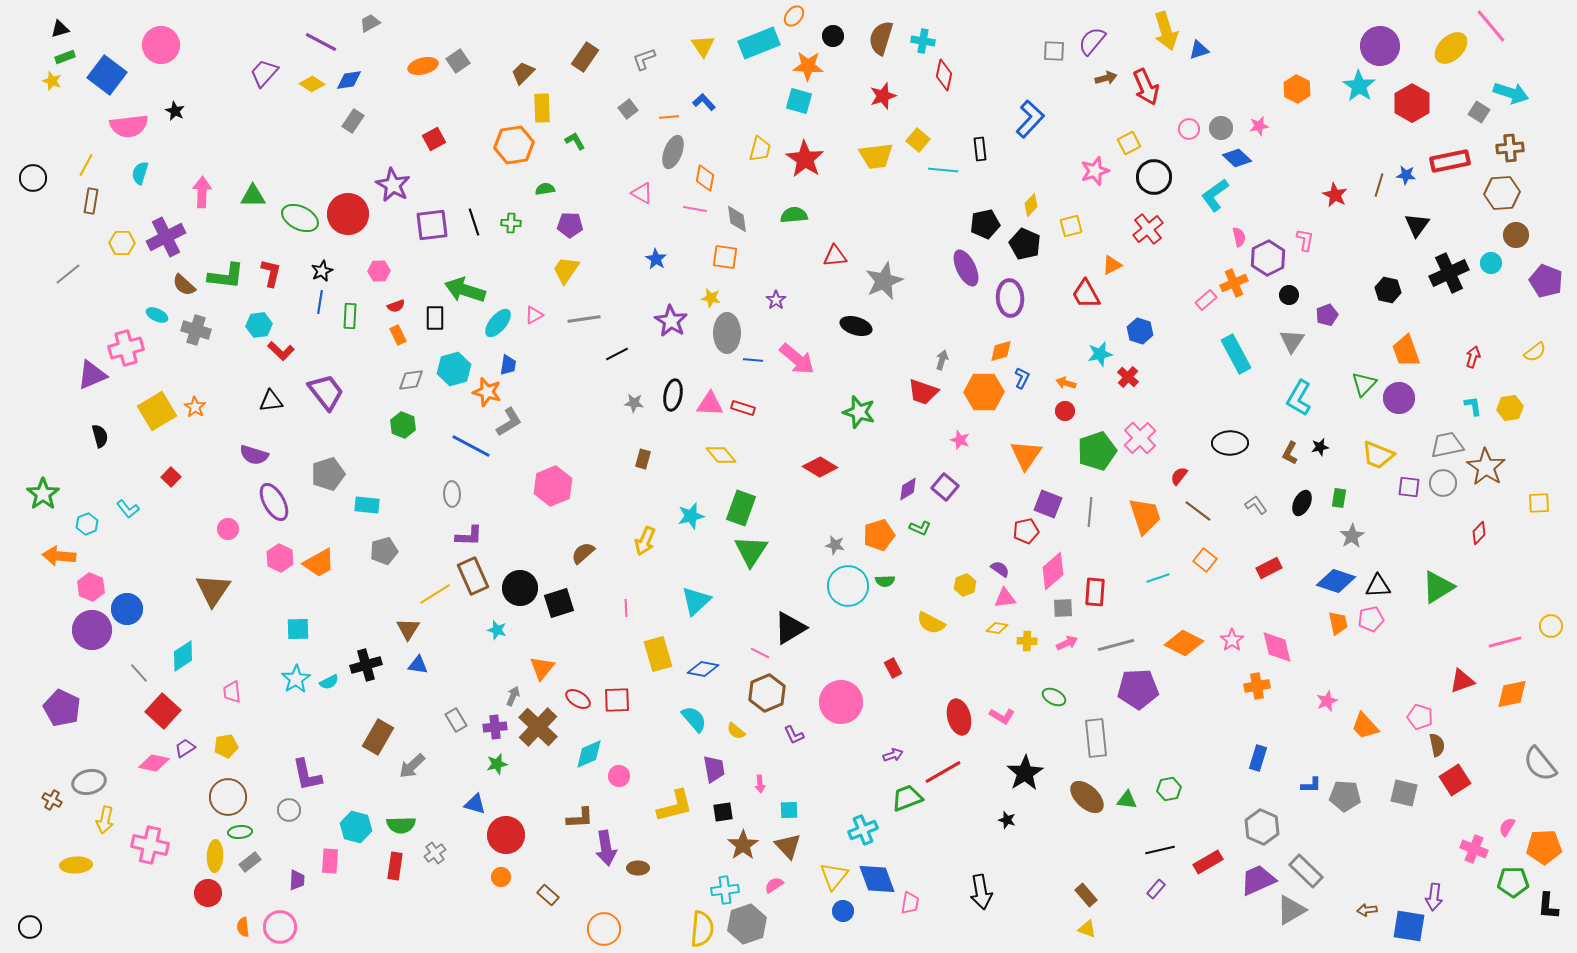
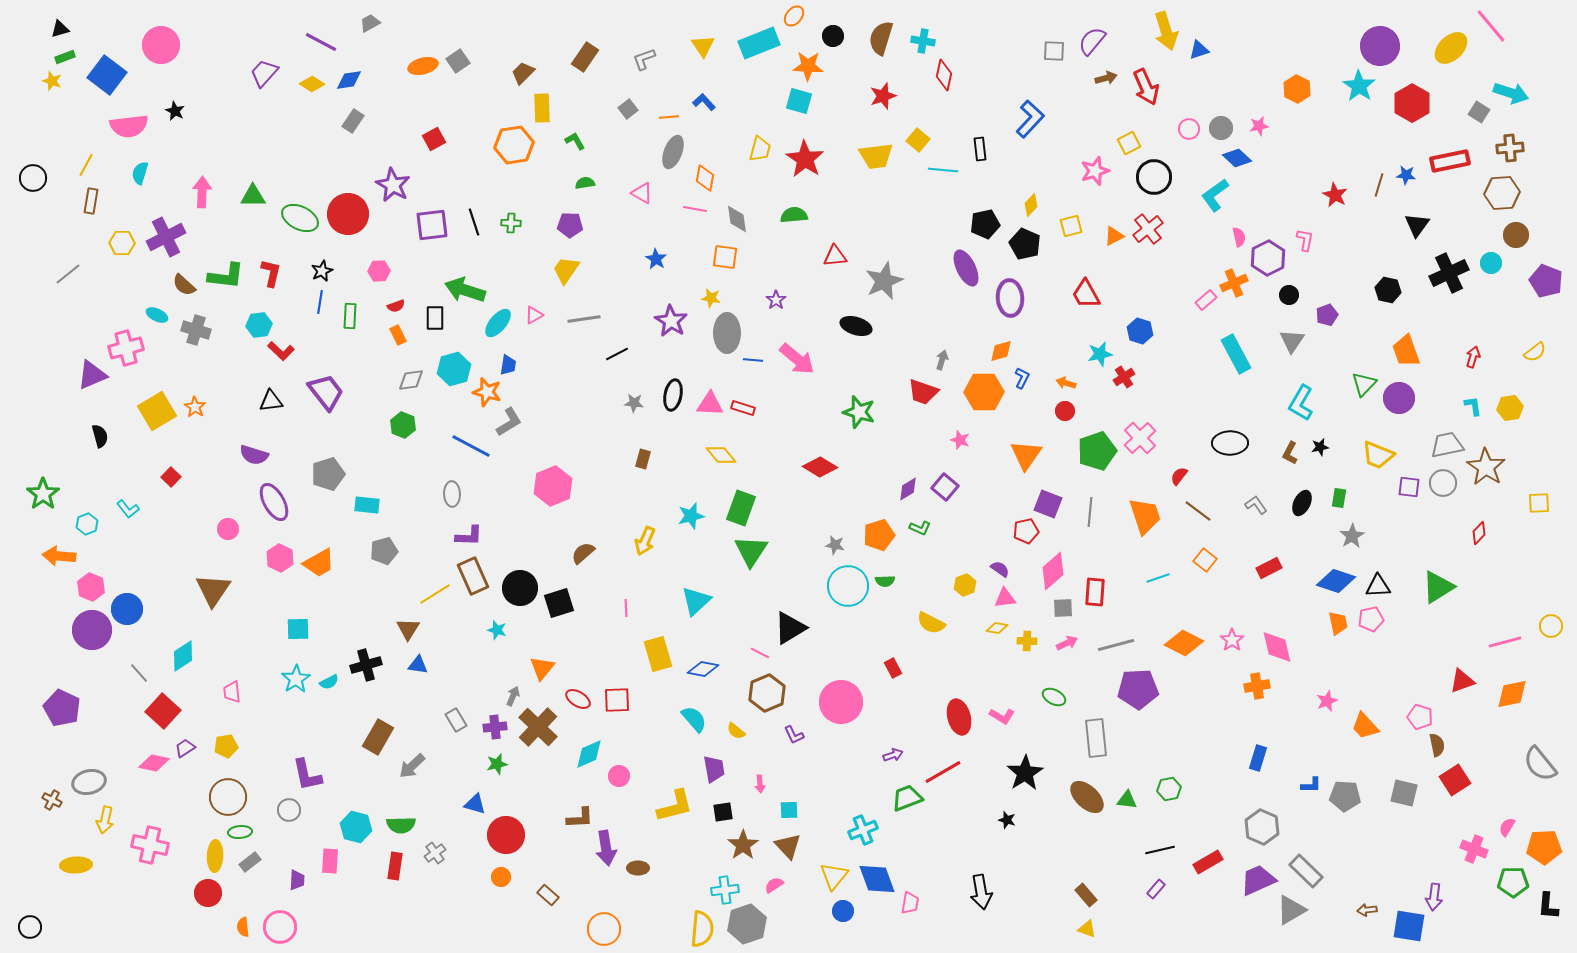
green semicircle at (545, 189): moved 40 px right, 6 px up
orange triangle at (1112, 265): moved 2 px right, 29 px up
red cross at (1128, 377): moved 4 px left; rotated 15 degrees clockwise
cyan L-shape at (1299, 398): moved 2 px right, 5 px down
